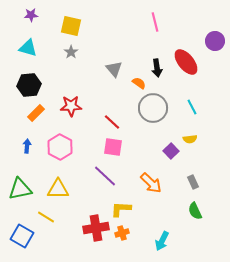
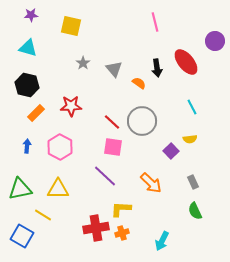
gray star: moved 12 px right, 11 px down
black hexagon: moved 2 px left; rotated 20 degrees clockwise
gray circle: moved 11 px left, 13 px down
yellow line: moved 3 px left, 2 px up
